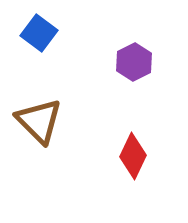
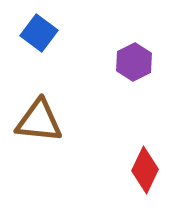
brown triangle: rotated 39 degrees counterclockwise
red diamond: moved 12 px right, 14 px down
